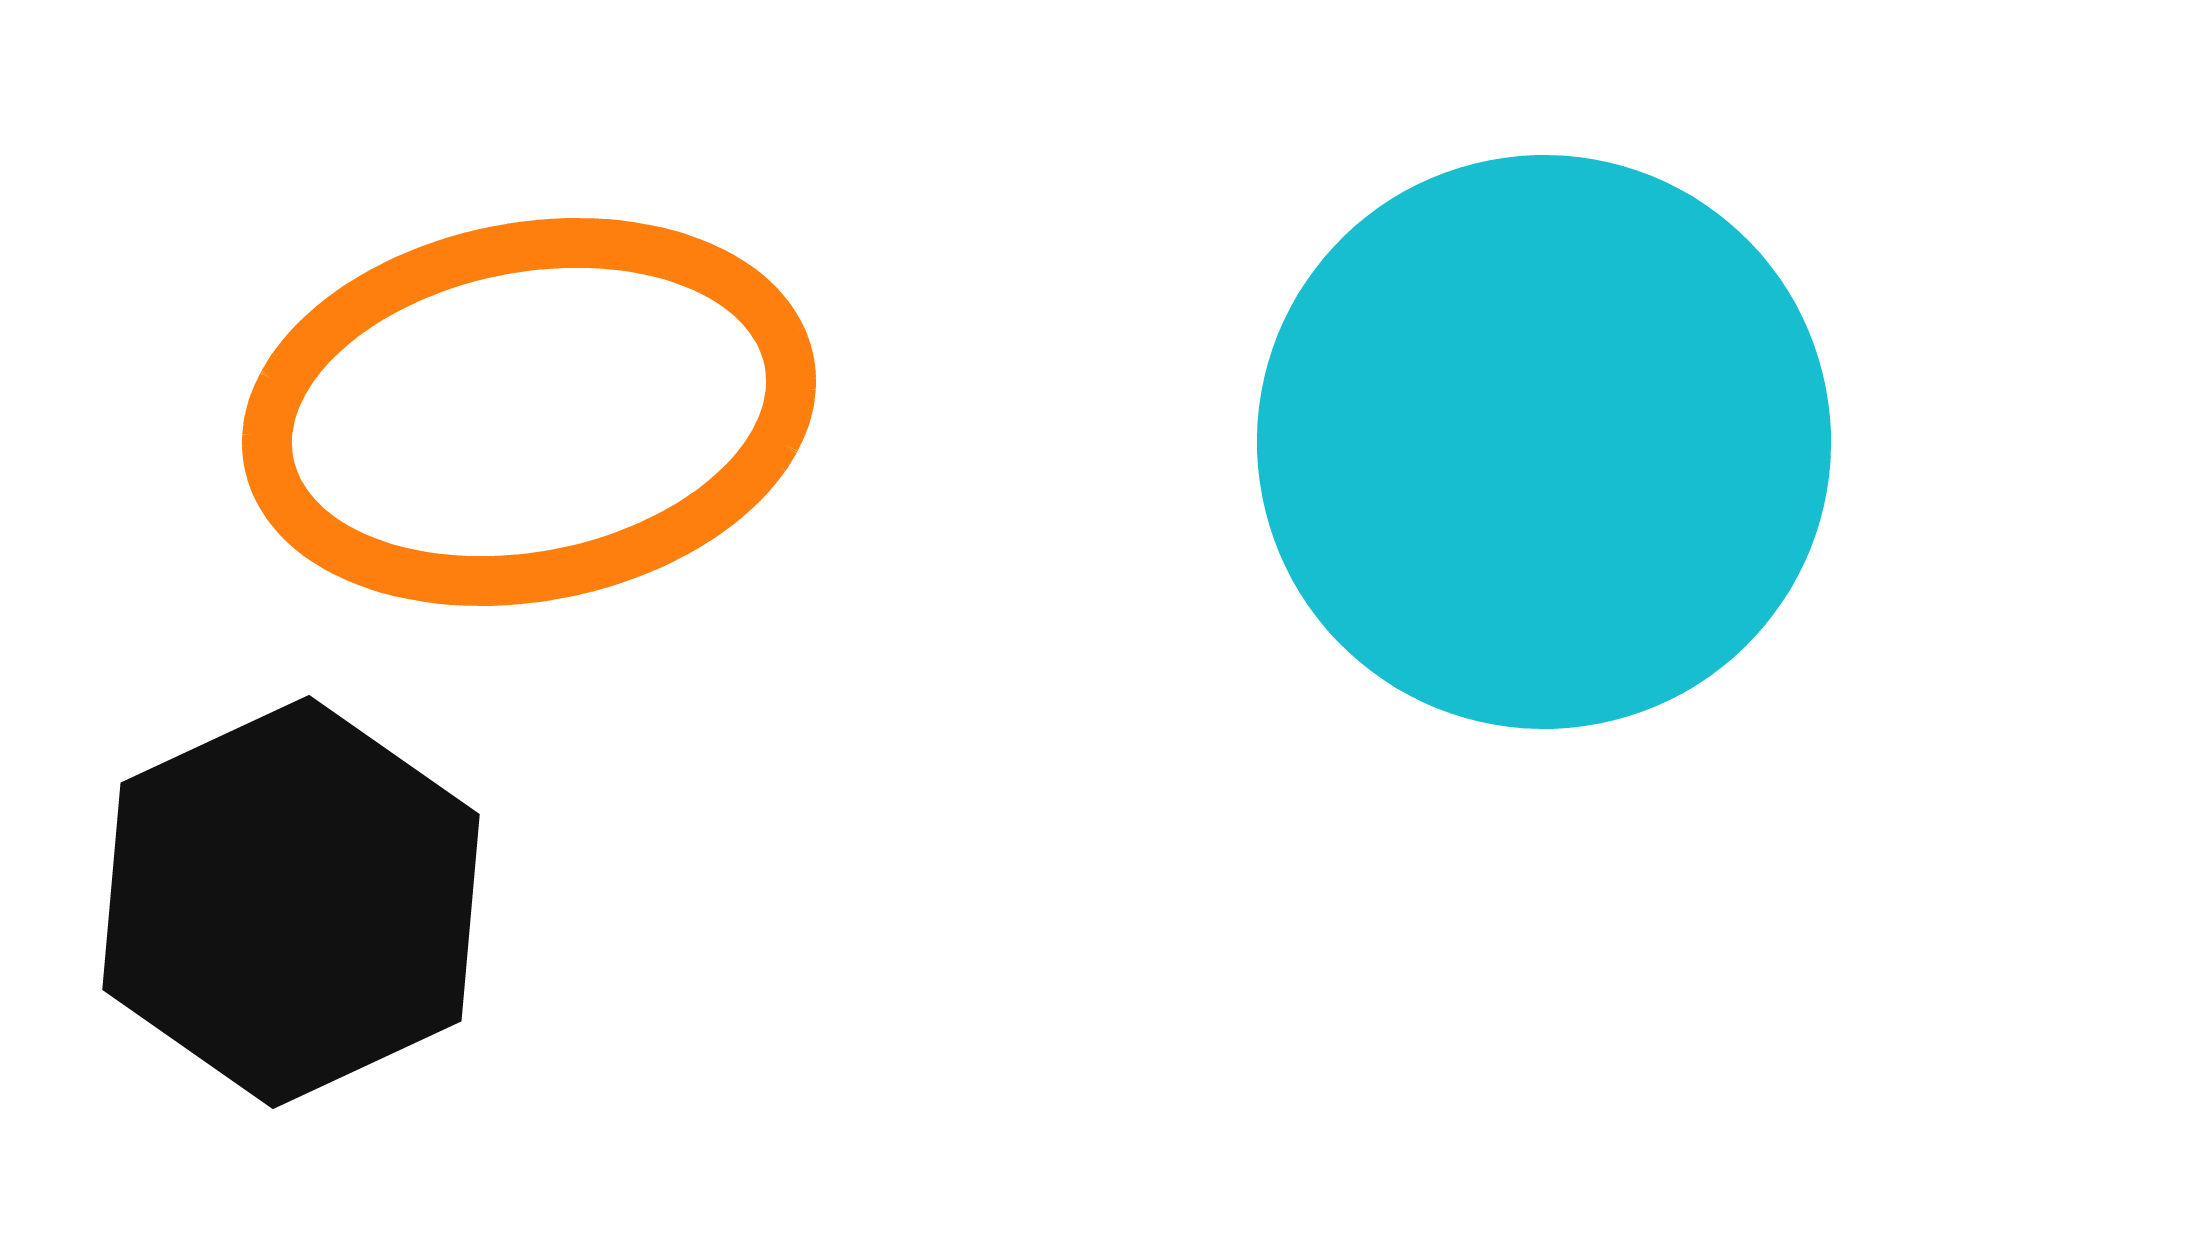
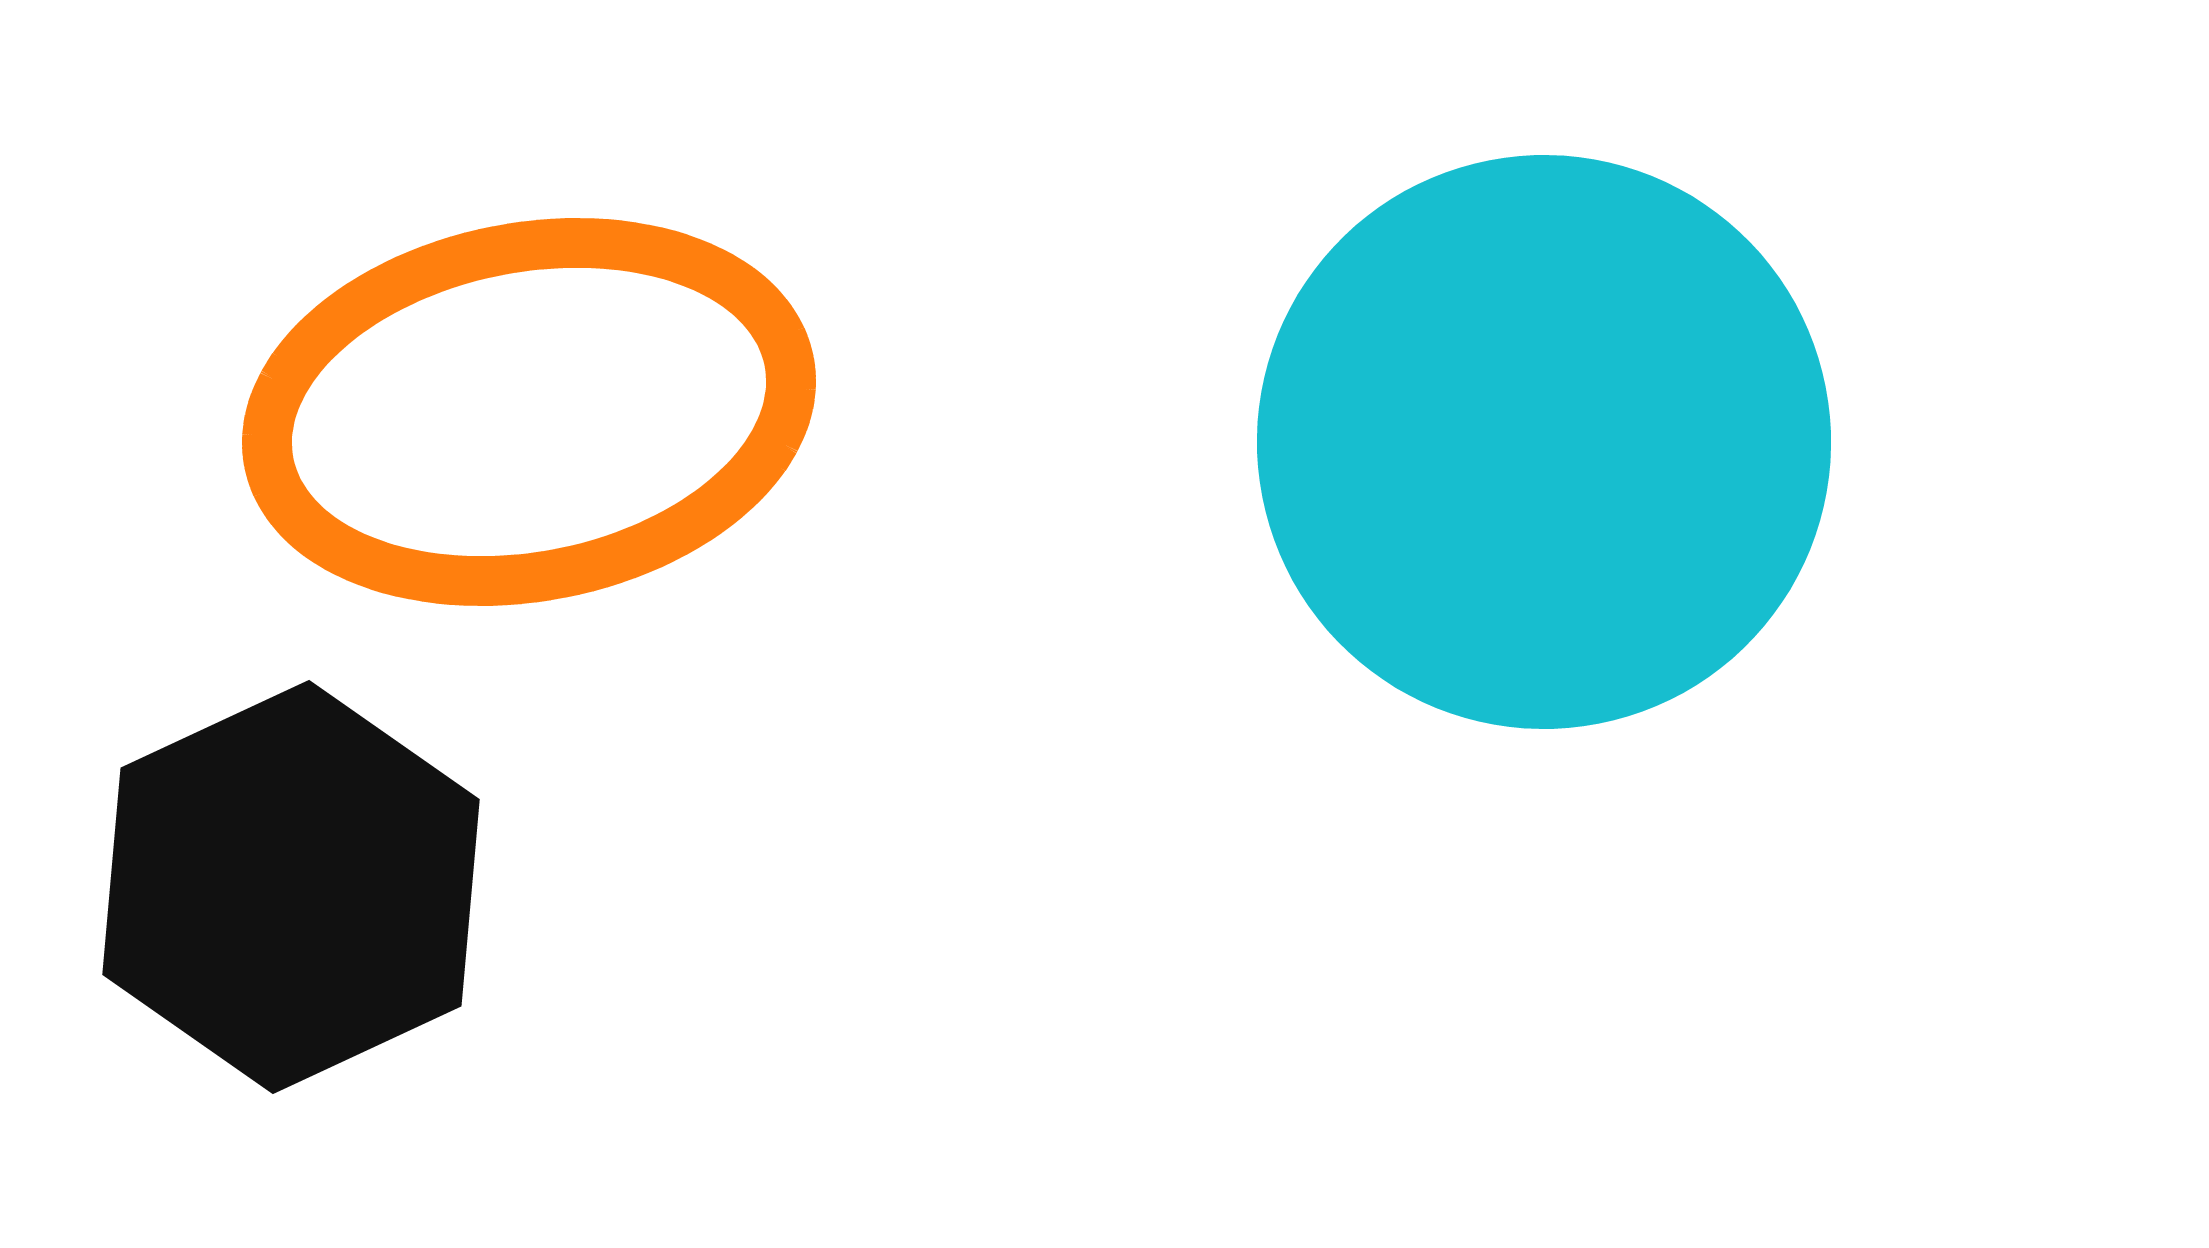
black hexagon: moved 15 px up
